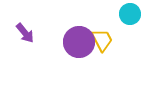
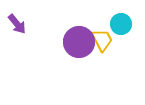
cyan circle: moved 9 px left, 10 px down
purple arrow: moved 8 px left, 9 px up
